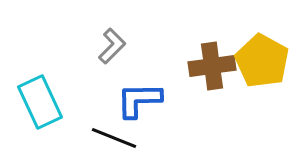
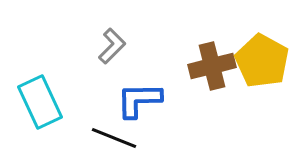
brown cross: rotated 6 degrees counterclockwise
